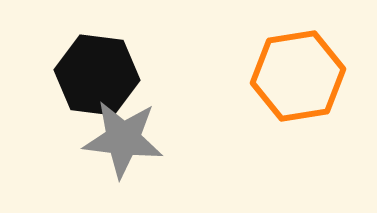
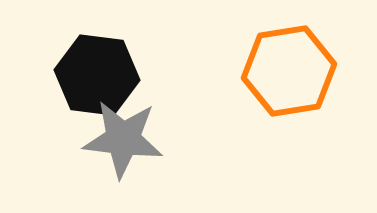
orange hexagon: moved 9 px left, 5 px up
